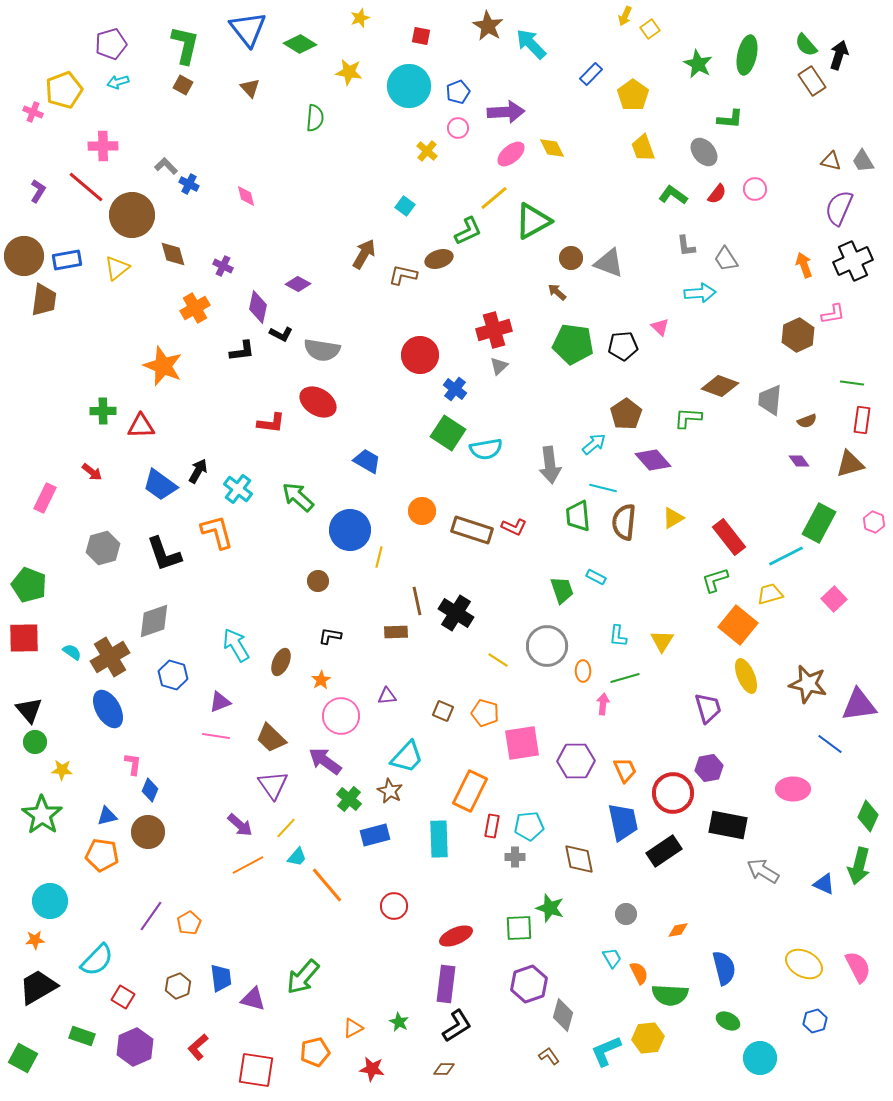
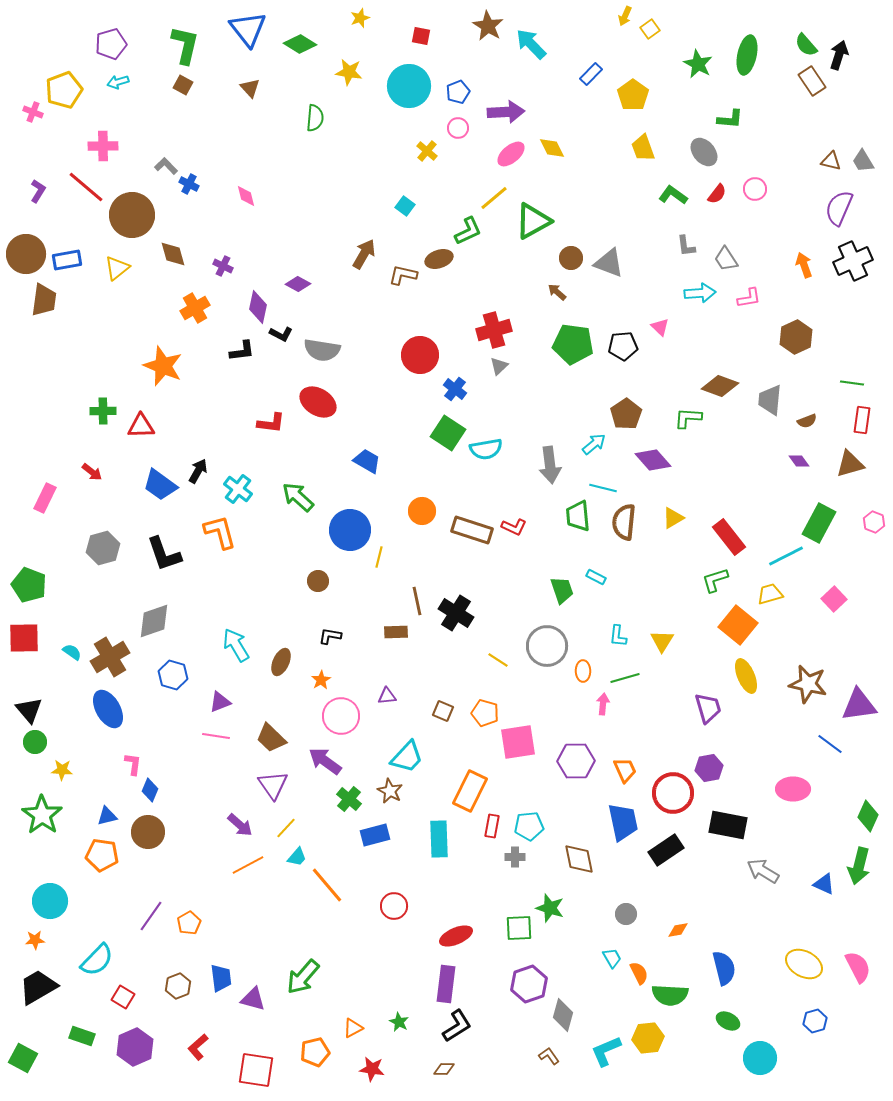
brown circle at (24, 256): moved 2 px right, 2 px up
pink L-shape at (833, 314): moved 84 px left, 16 px up
brown hexagon at (798, 335): moved 2 px left, 2 px down
orange L-shape at (217, 532): moved 3 px right
pink square at (522, 743): moved 4 px left, 1 px up
black rectangle at (664, 851): moved 2 px right, 1 px up
